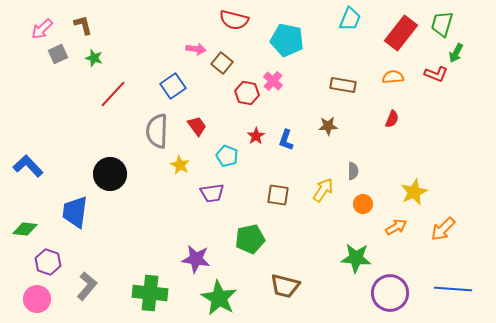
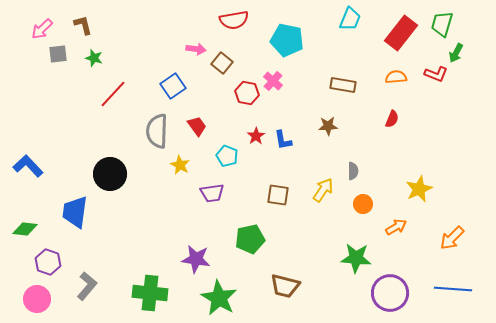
red semicircle at (234, 20): rotated 24 degrees counterclockwise
gray square at (58, 54): rotated 18 degrees clockwise
orange semicircle at (393, 77): moved 3 px right
blue L-shape at (286, 140): moved 3 px left; rotated 30 degrees counterclockwise
yellow star at (414, 192): moved 5 px right, 3 px up
orange arrow at (443, 229): moved 9 px right, 9 px down
